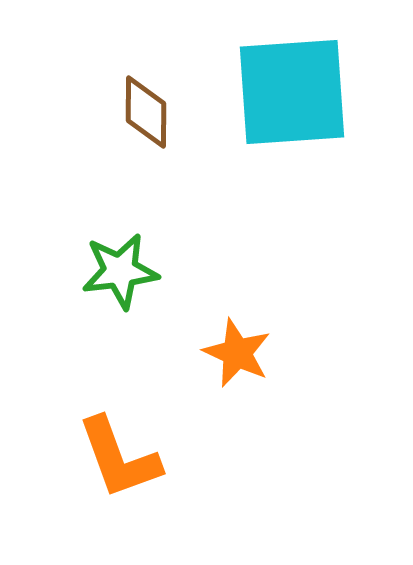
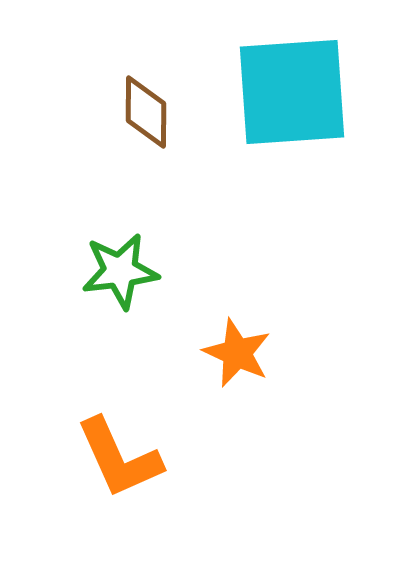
orange L-shape: rotated 4 degrees counterclockwise
